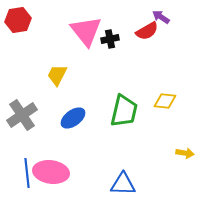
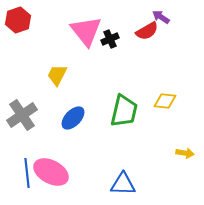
red hexagon: rotated 10 degrees counterclockwise
black cross: rotated 12 degrees counterclockwise
blue ellipse: rotated 10 degrees counterclockwise
pink ellipse: rotated 20 degrees clockwise
